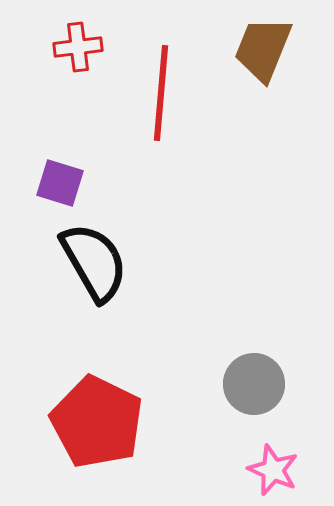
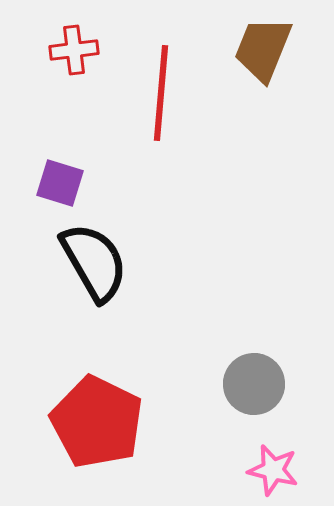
red cross: moved 4 px left, 3 px down
pink star: rotated 9 degrees counterclockwise
